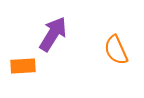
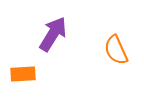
orange rectangle: moved 8 px down
